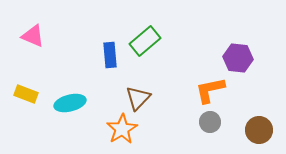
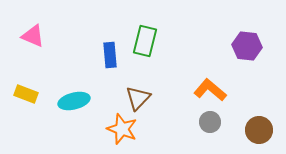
green rectangle: rotated 36 degrees counterclockwise
purple hexagon: moved 9 px right, 12 px up
orange L-shape: rotated 52 degrees clockwise
cyan ellipse: moved 4 px right, 2 px up
orange star: rotated 20 degrees counterclockwise
